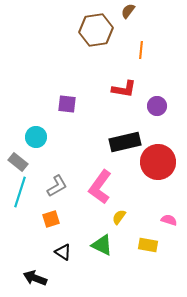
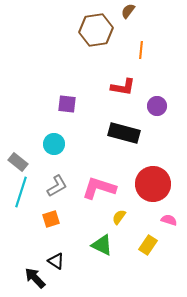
red L-shape: moved 1 px left, 2 px up
cyan circle: moved 18 px right, 7 px down
black rectangle: moved 1 px left, 9 px up; rotated 28 degrees clockwise
red circle: moved 5 px left, 22 px down
pink L-shape: moved 1 px left, 1 px down; rotated 72 degrees clockwise
cyan line: moved 1 px right
yellow rectangle: rotated 66 degrees counterclockwise
black triangle: moved 7 px left, 9 px down
black arrow: rotated 25 degrees clockwise
